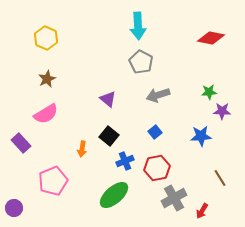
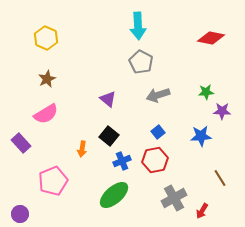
green star: moved 3 px left
blue square: moved 3 px right
blue cross: moved 3 px left
red hexagon: moved 2 px left, 8 px up
purple circle: moved 6 px right, 6 px down
